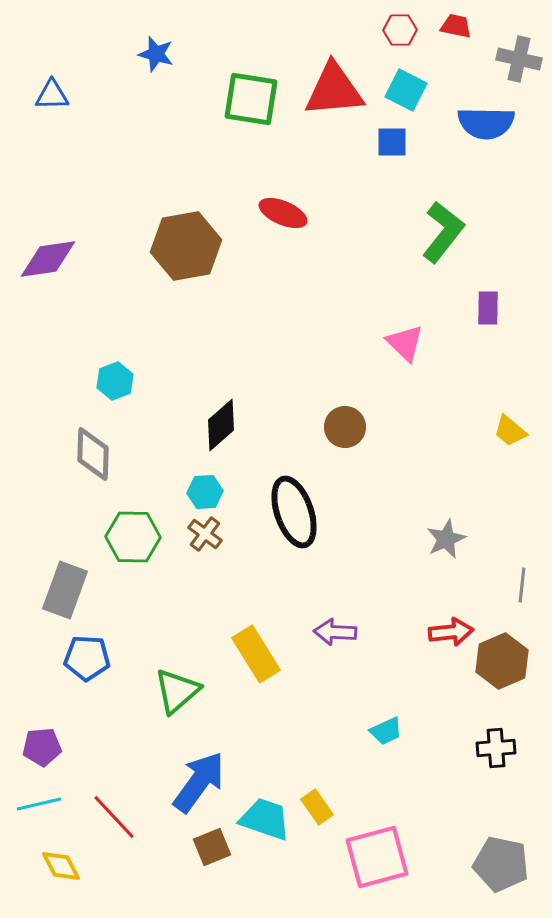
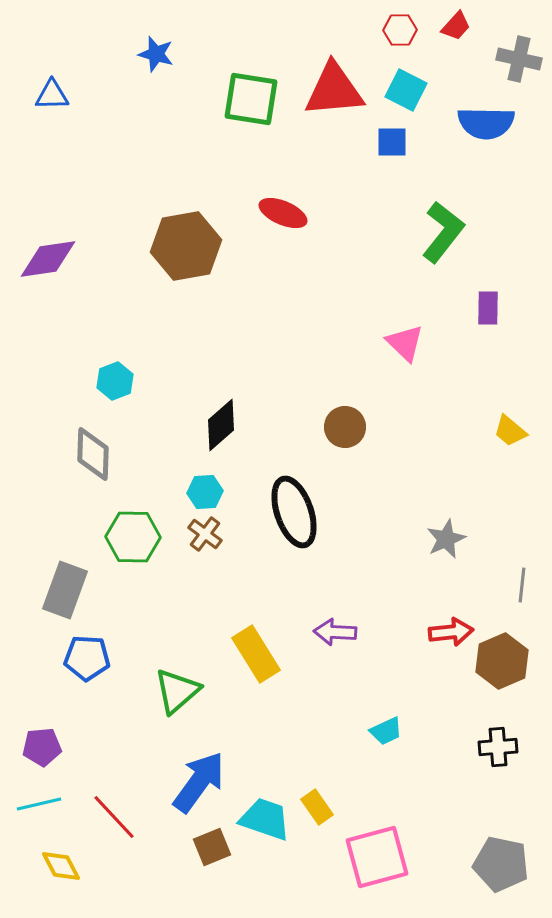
red trapezoid at (456, 26): rotated 120 degrees clockwise
black cross at (496, 748): moved 2 px right, 1 px up
